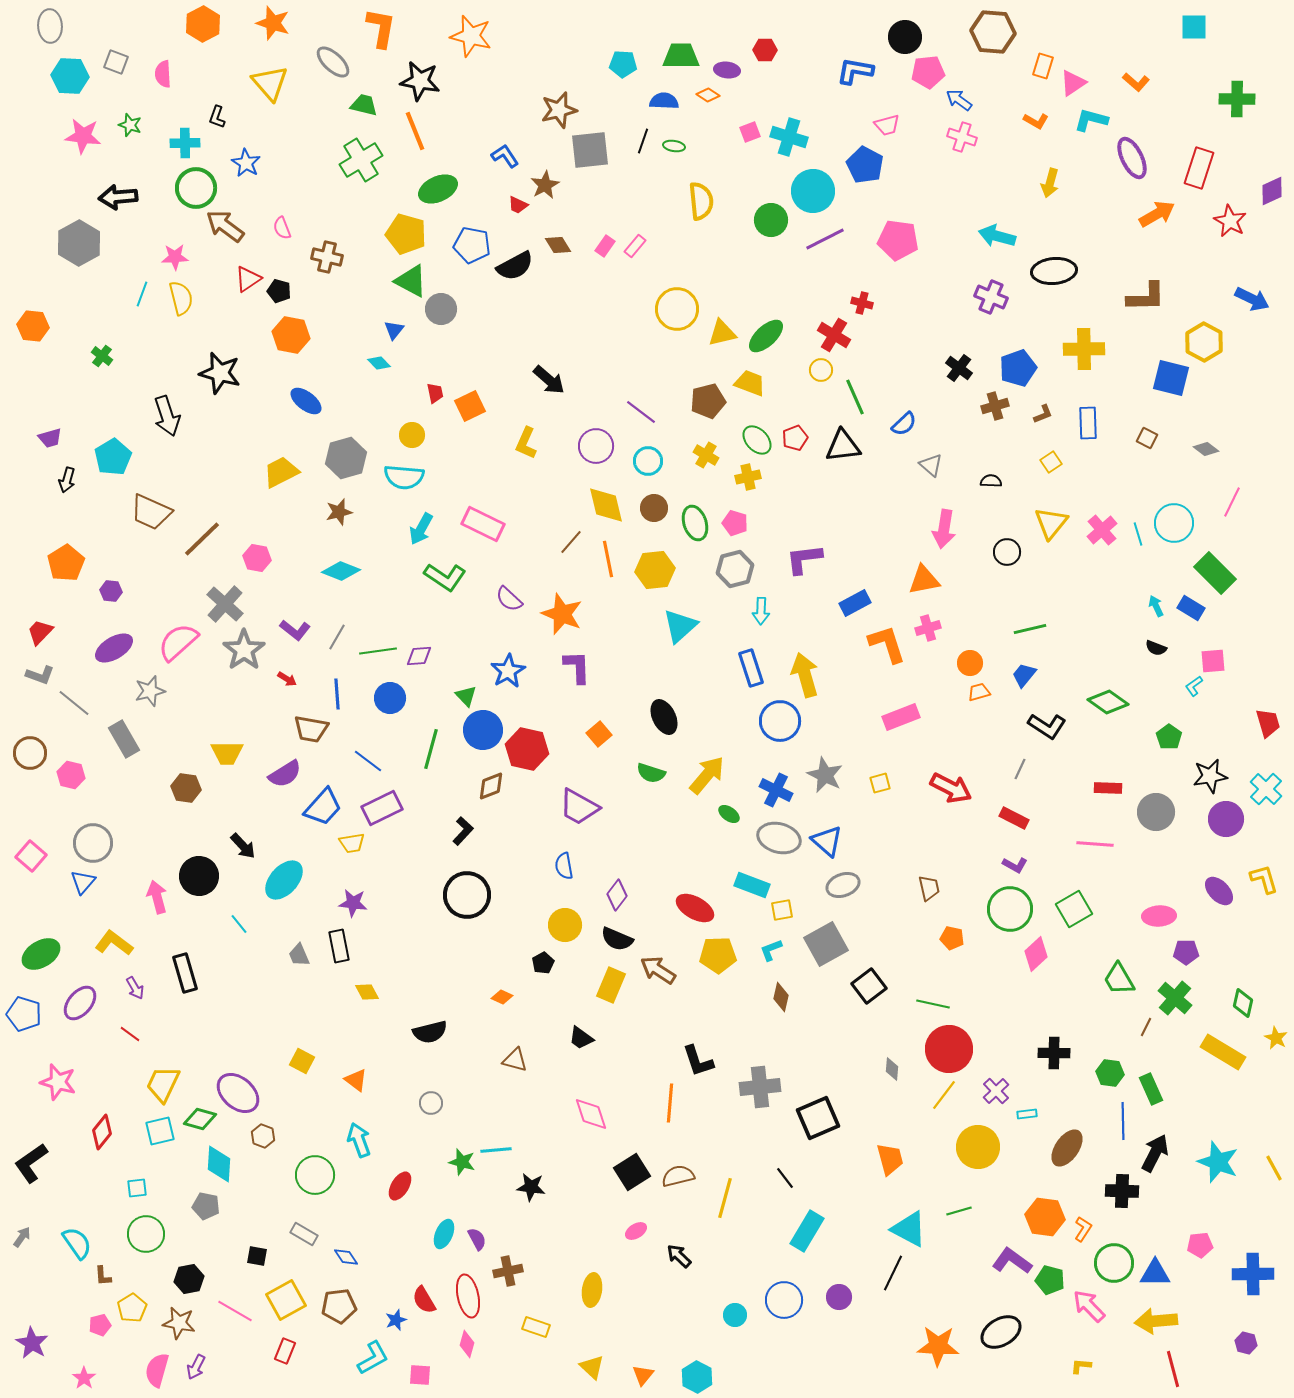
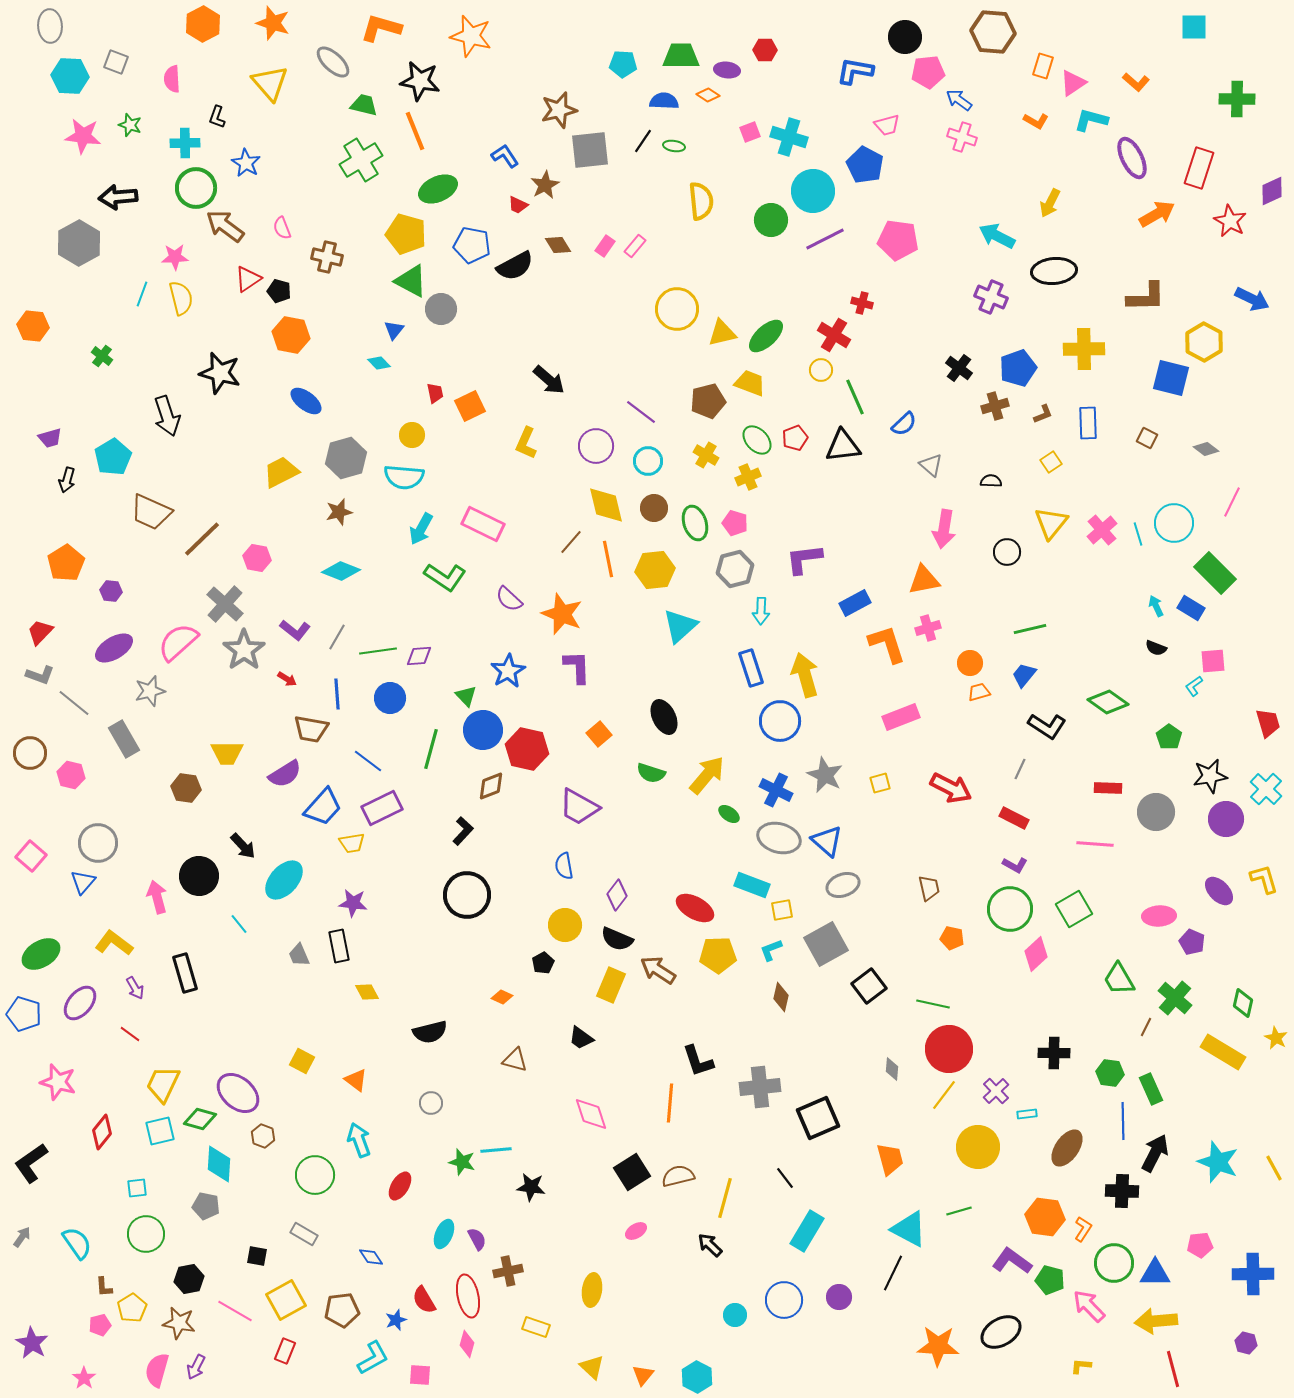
orange L-shape at (381, 28): rotated 84 degrees counterclockwise
pink semicircle at (163, 74): moved 9 px right, 5 px down
black line at (643, 141): rotated 15 degrees clockwise
yellow arrow at (1050, 183): moved 20 px down; rotated 12 degrees clockwise
cyan arrow at (997, 236): rotated 12 degrees clockwise
yellow cross at (748, 477): rotated 10 degrees counterclockwise
gray circle at (93, 843): moved 5 px right
purple pentagon at (1186, 952): moved 6 px right, 10 px up; rotated 25 degrees clockwise
black arrow at (679, 1256): moved 31 px right, 11 px up
blue diamond at (346, 1257): moved 25 px right
brown L-shape at (103, 1276): moved 1 px right, 11 px down
brown pentagon at (339, 1306): moved 3 px right, 4 px down
